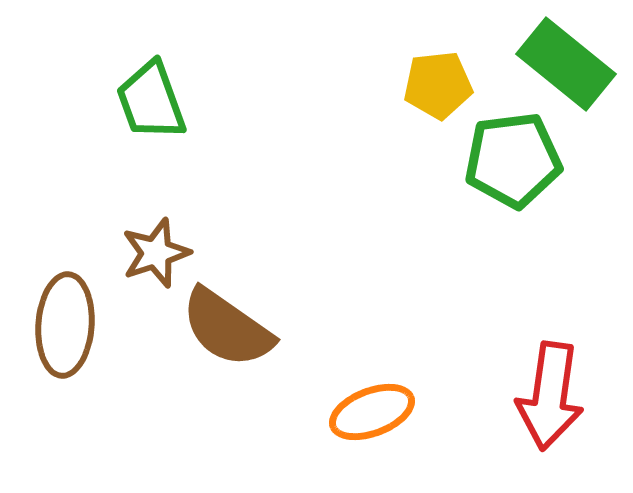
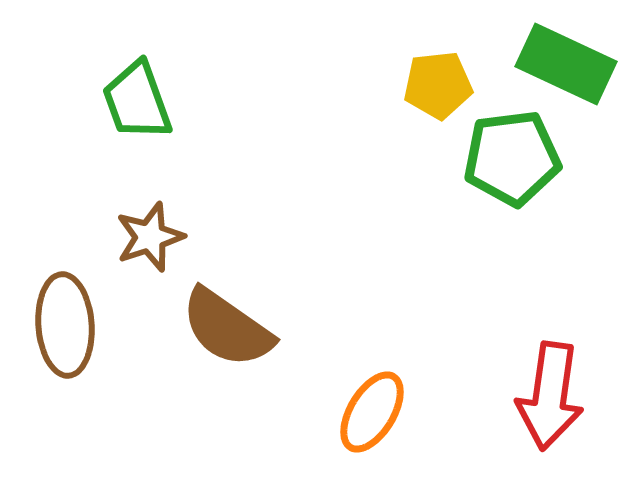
green rectangle: rotated 14 degrees counterclockwise
green trapezoid: moved 14 px left
green pentagon: moved 1 px left, 2 px up
brown star: moved 6 px left, 16 px up
brown ellipse: rotated 8 degrees counterclockwise
orange ellipse: rotated 38 degrees counterclockwise
